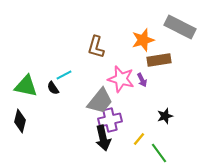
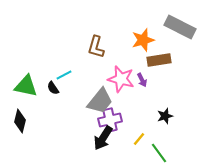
black arrow: rotated 45 degrees clockwise
